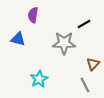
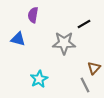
brown triangle: moved 1 px right, 4 px down
